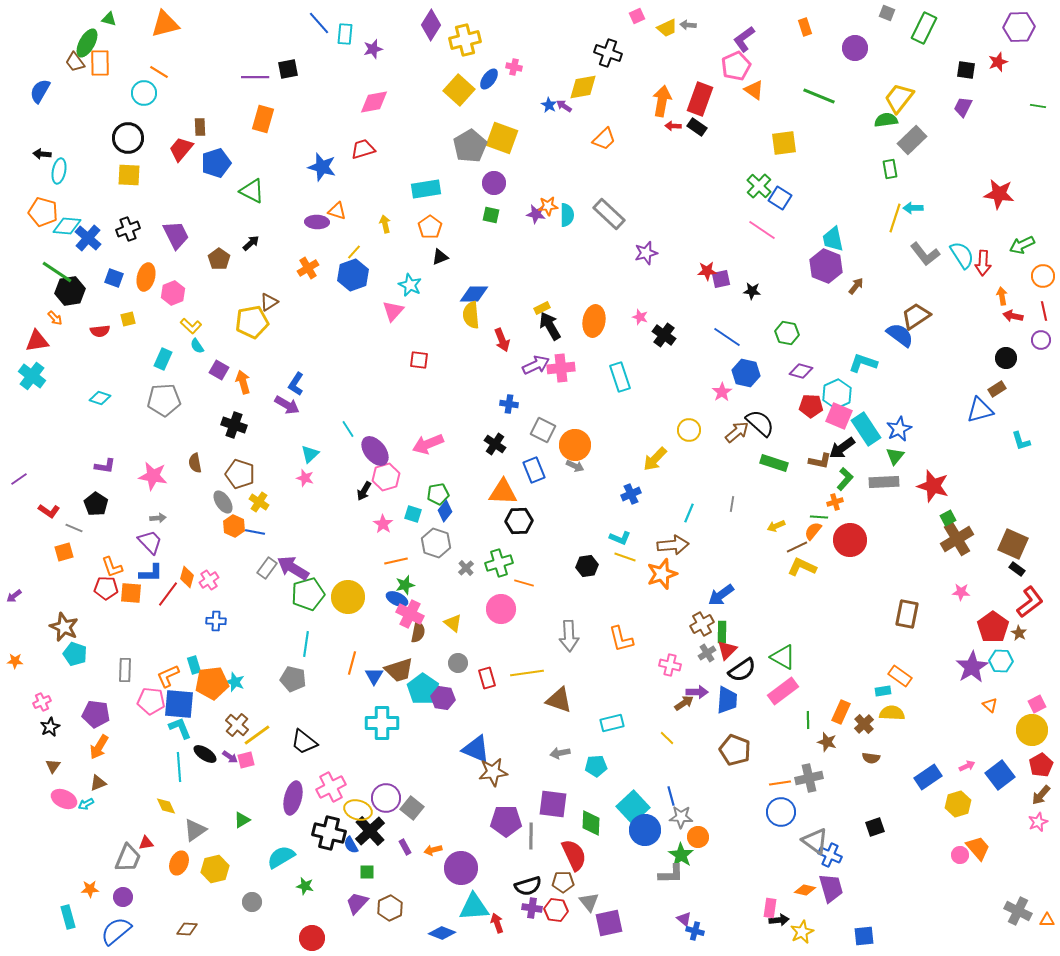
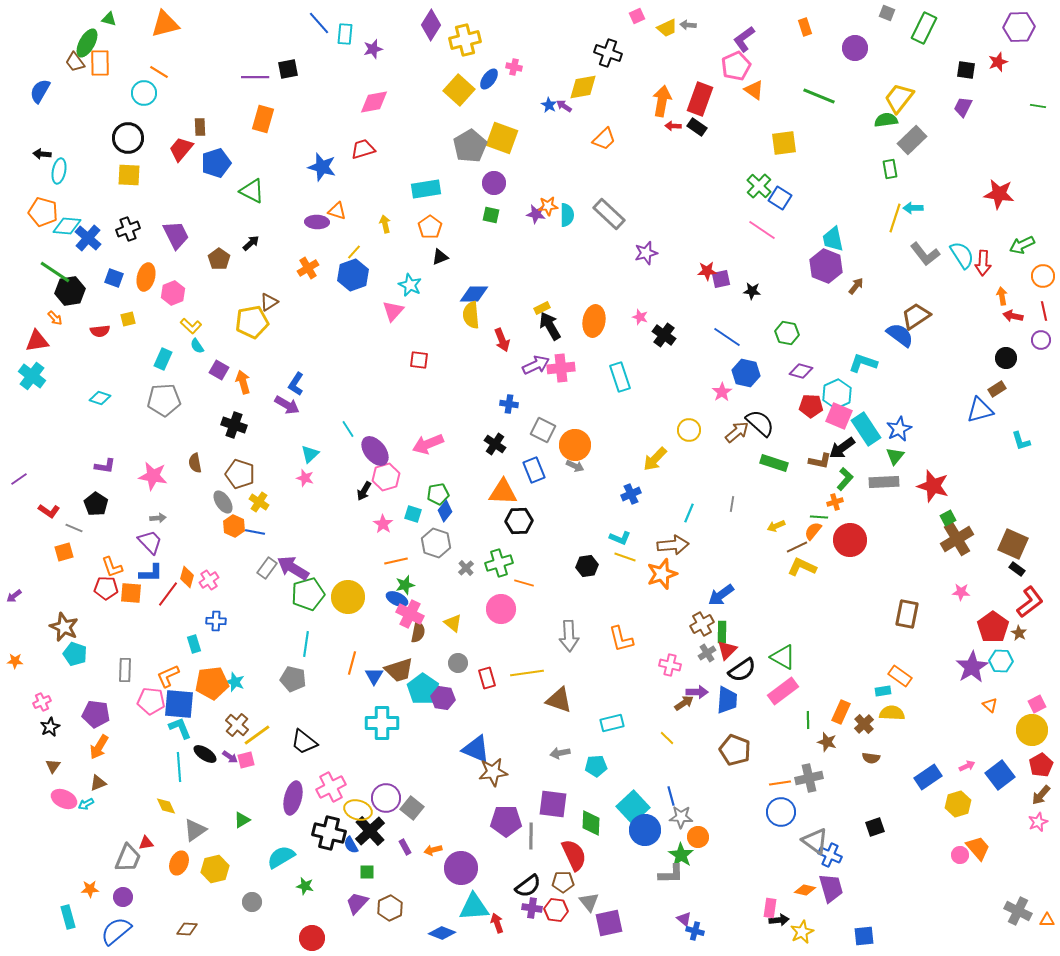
green line at (57, 272): moved 2 px left
cyan rectangle at (194, 665): moved 21 px up
black semicircle at (528, 886): rotated 20 degrees counterclockwise
